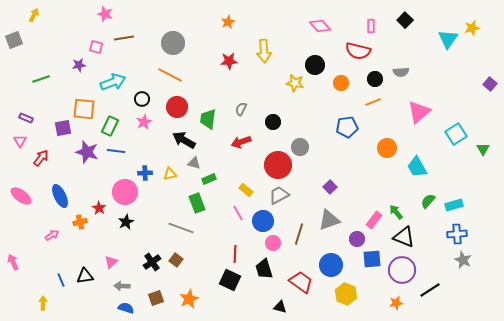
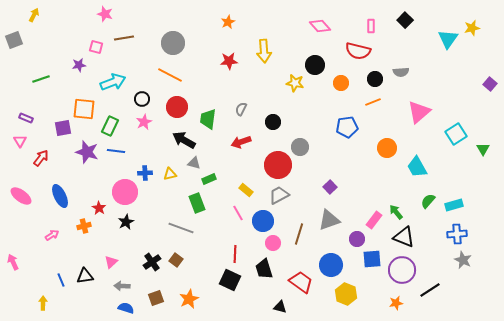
orange cross at (80, 222): moved 4 px right, 4 px down
